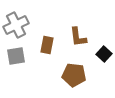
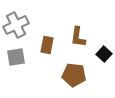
brown L-shape: rotated 15 degrees clockwise
gray square: moved 1 px down
